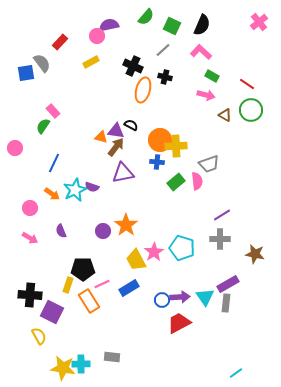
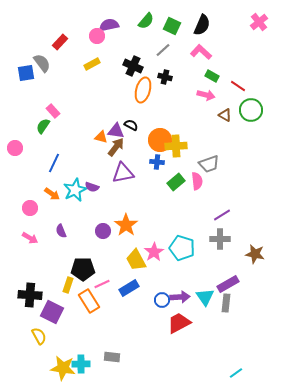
green semicircle at (146, 17): moved 4 px down
yellow rectangle at (91, 62): moved 1 px right, 2 px down
red line at (247, 84): moved 9 px left, 2 px down
